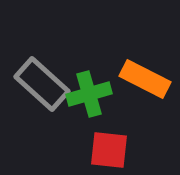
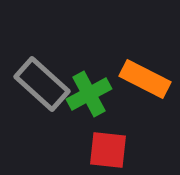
green cross: rotated 12 degrees counterclockwise
red square: moved 1 px left
